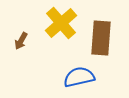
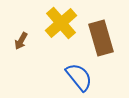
brown rectangle: rotated 20 degrees counterclockwise
blue semicircle: rotated 64 degrees clockwise
